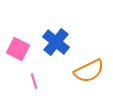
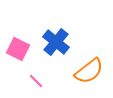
orange semicircle: rotated 12 degrees counterclockwise
pink line: moved 2 px right; rotated 28 degrees counterclockwise
